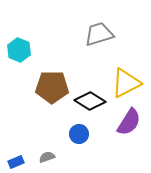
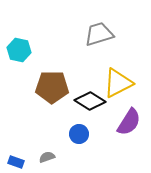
cyan hexagon: rotated 10 degrees counterclockwise
yellow triangle: moved 8 px left
blue rectangle: rotated 42 degrees clockwise
